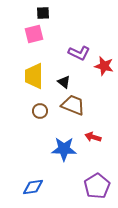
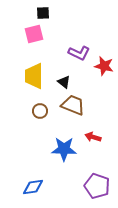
purple pentagon: rotated 20 degrees counterclockwise
